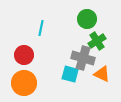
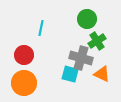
gray cross: moved 2 px left
